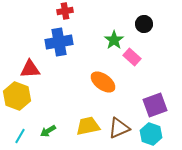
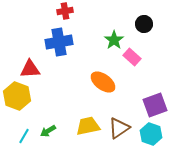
brown triangle: rotated 10 degrees counterclockwise
cyan line: moved 4 px right
